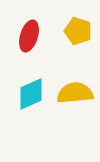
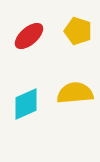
red ellipse: rotated 32 degrees clockwise
cyan diamond: moved 5 px left, 10 px down
